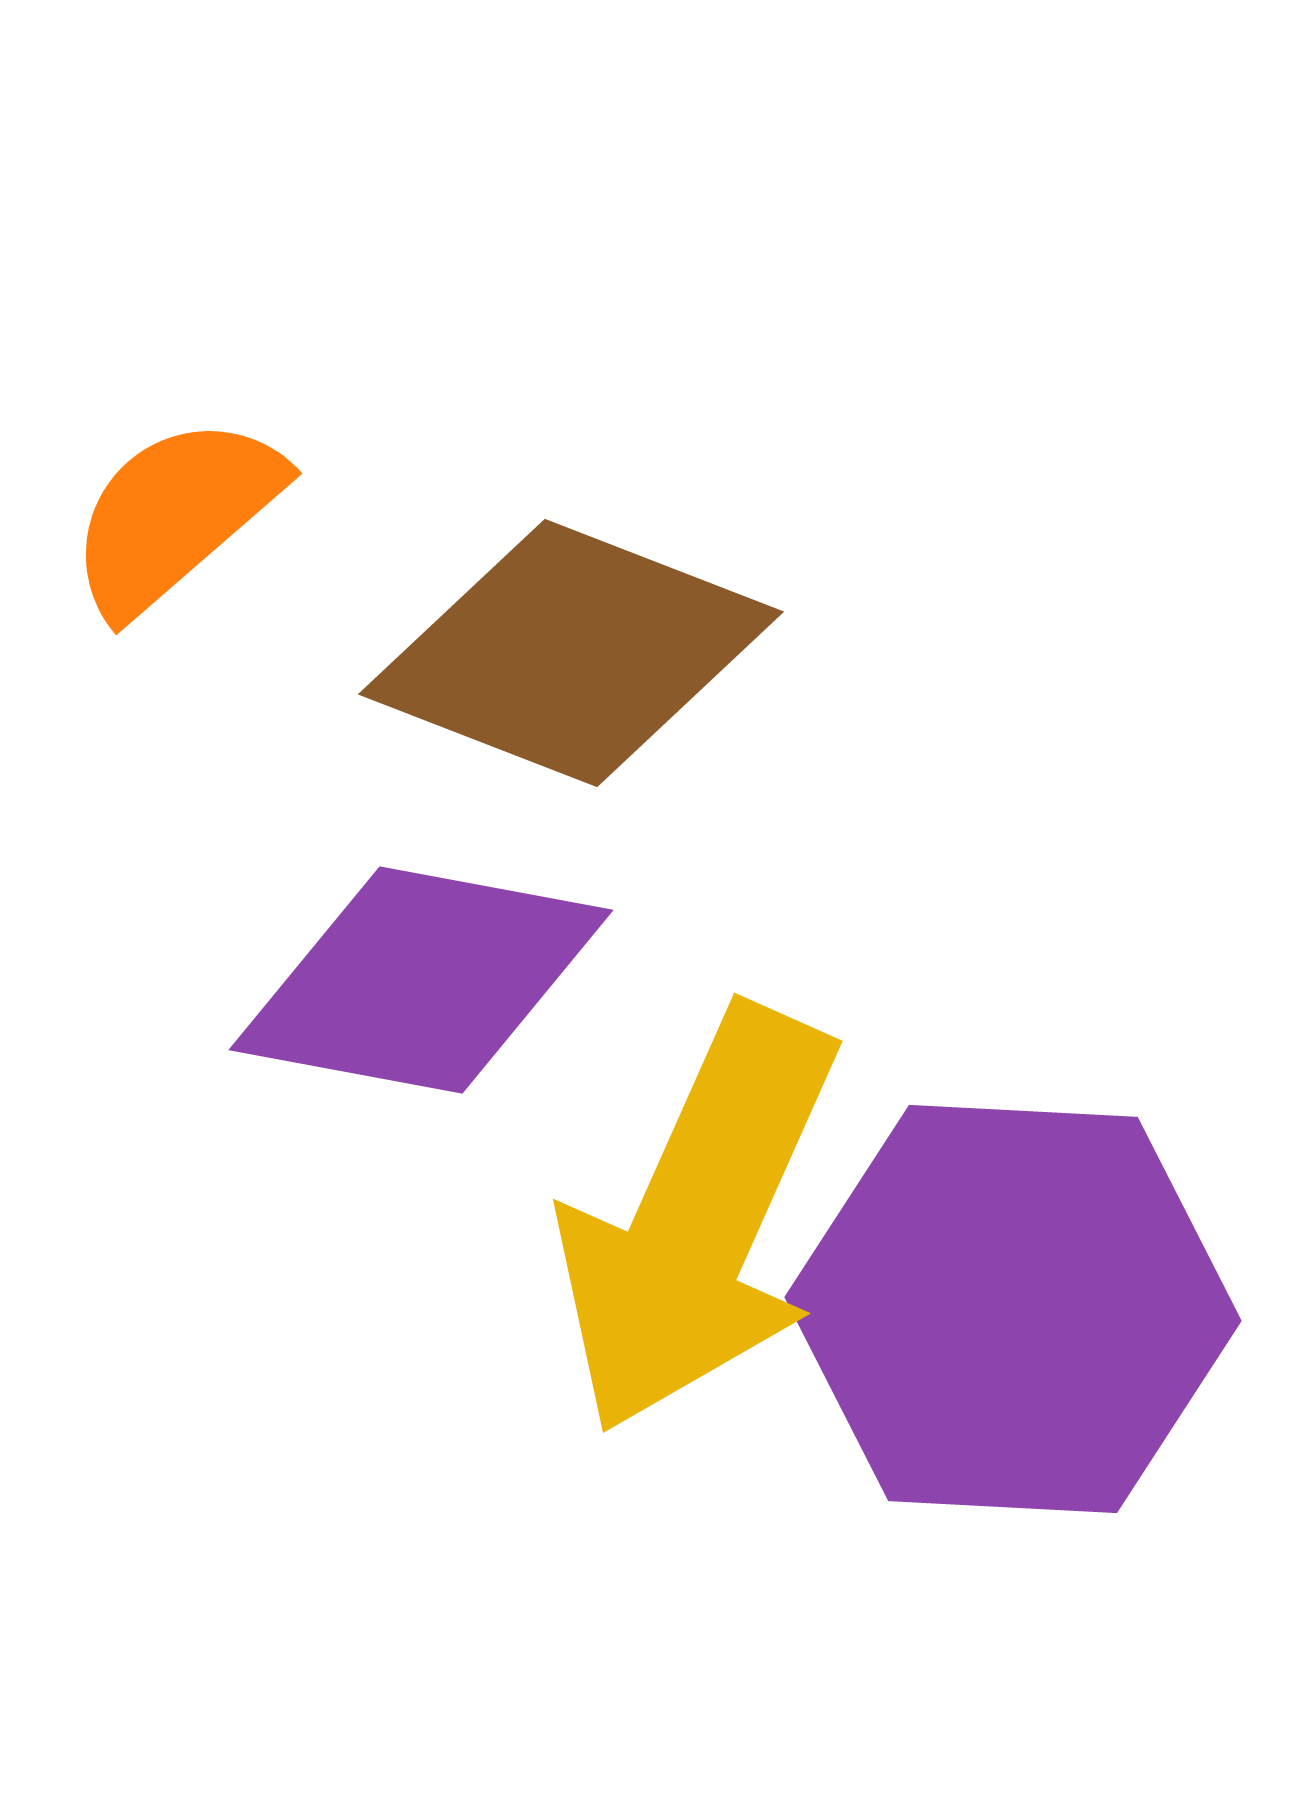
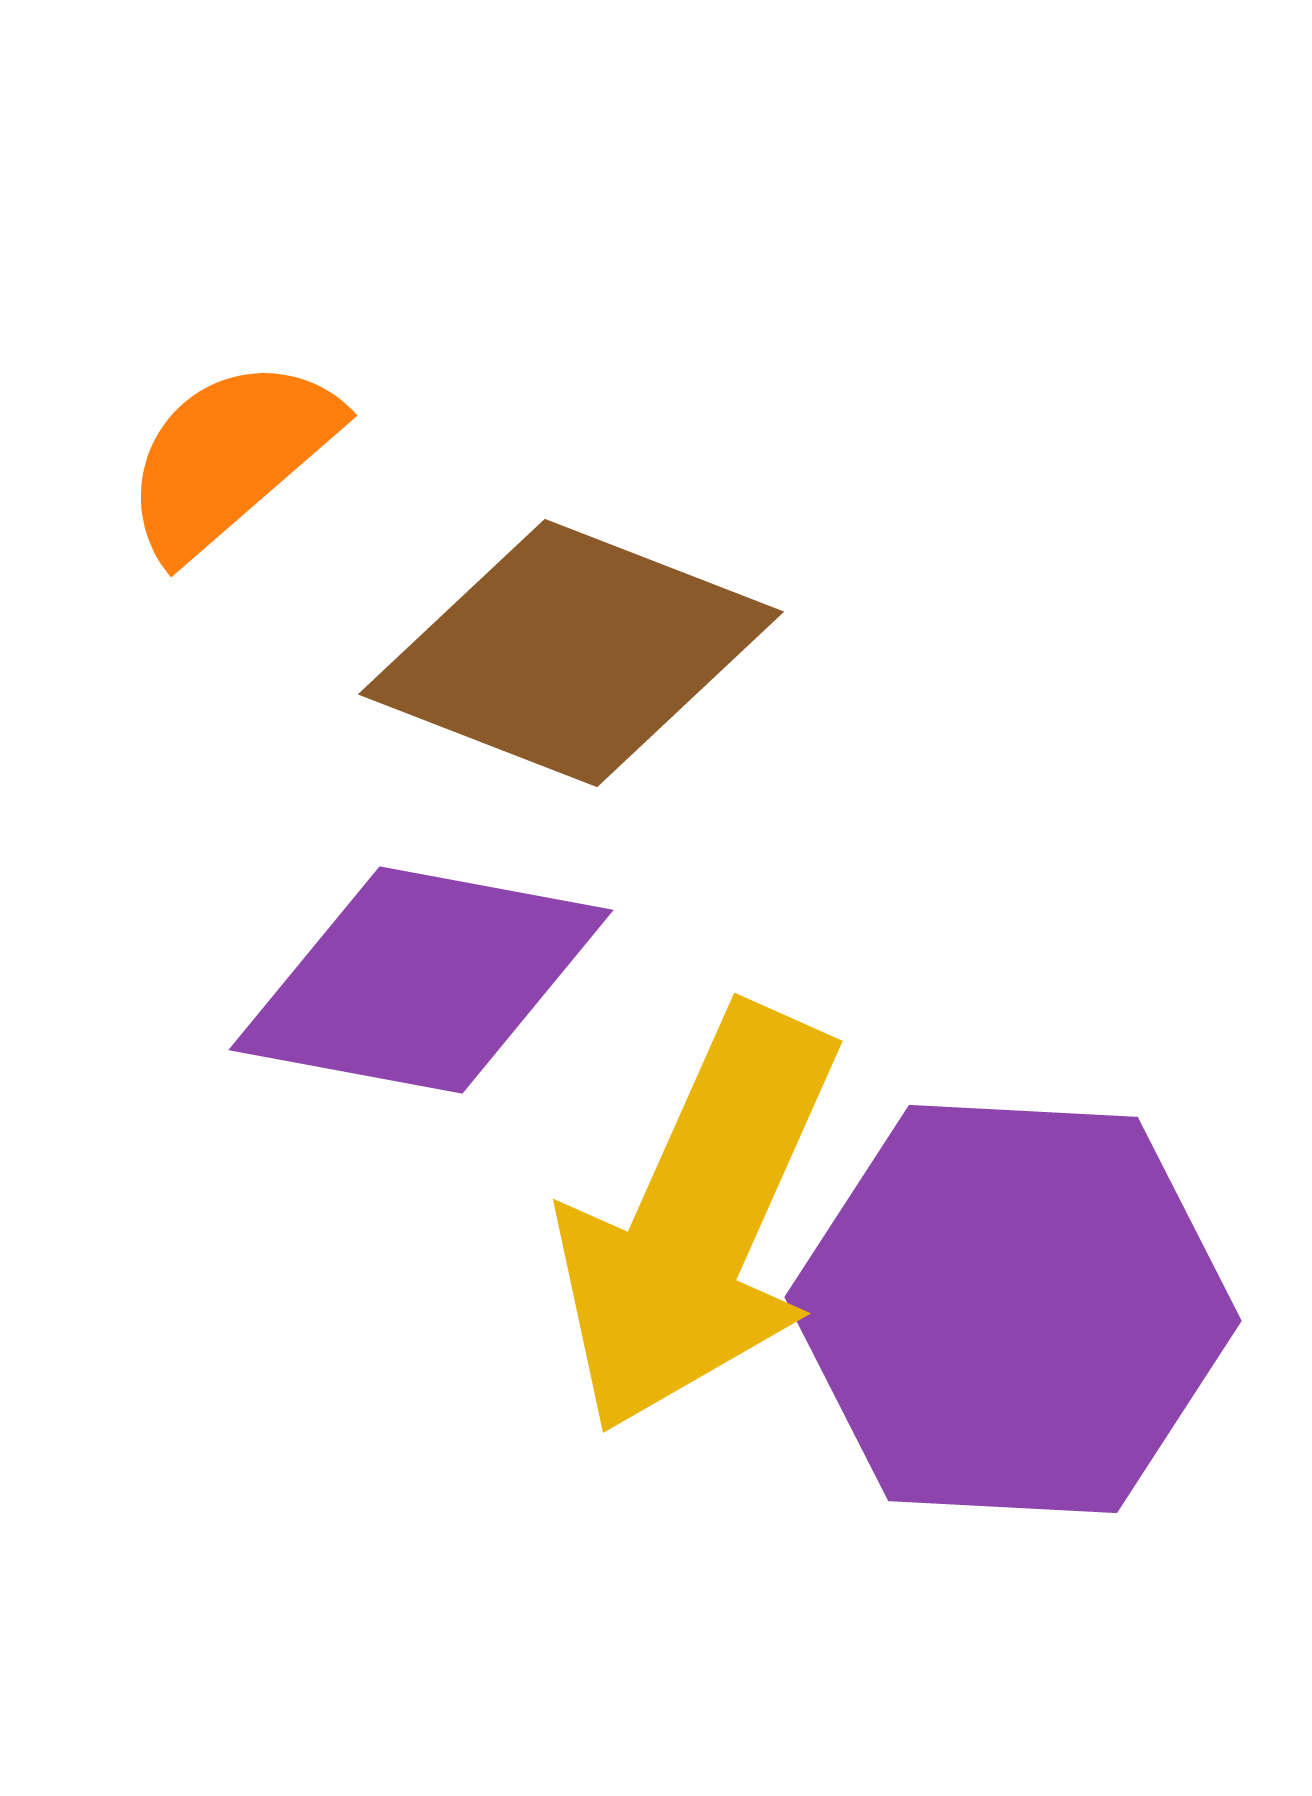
orange semicircle: moved 55 px right, 58 px up
